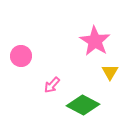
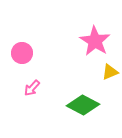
pink circle: moved 1 px right, 3 px up
yellow triangle: rotated 36 degrees clockwise
pink arrow: moved 20 px left, 3 px down
